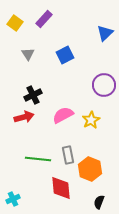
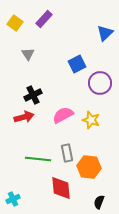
blue square: moved 12 px right, 9 px down
purple circle: moved 4 px left, 2 px up
yellow star: rotated 24 degrees counterclockwise
gray rectangle: moved 1 px left, 2 px up
orange hexagon: moved 1 px left, 2 px up; rotated 15 degrees counterclockwise
